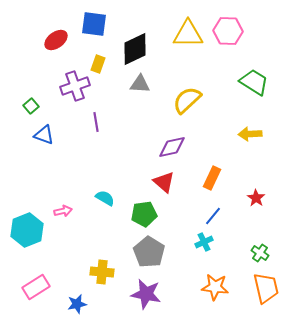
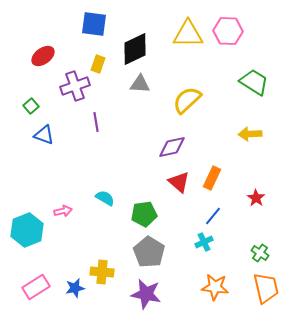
red ellipse: moved 13 px left, 16 px down
red triangle: moved 15 px right
blue star: moved 2 px left, 16 px up
